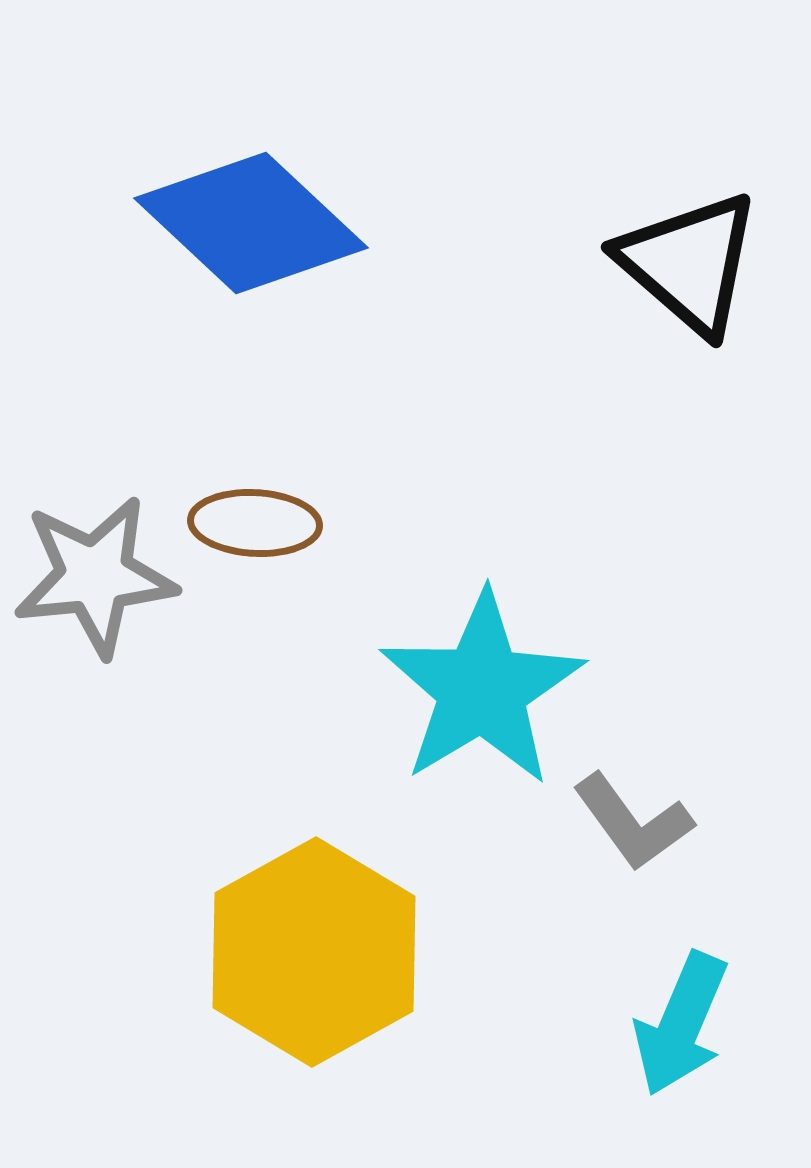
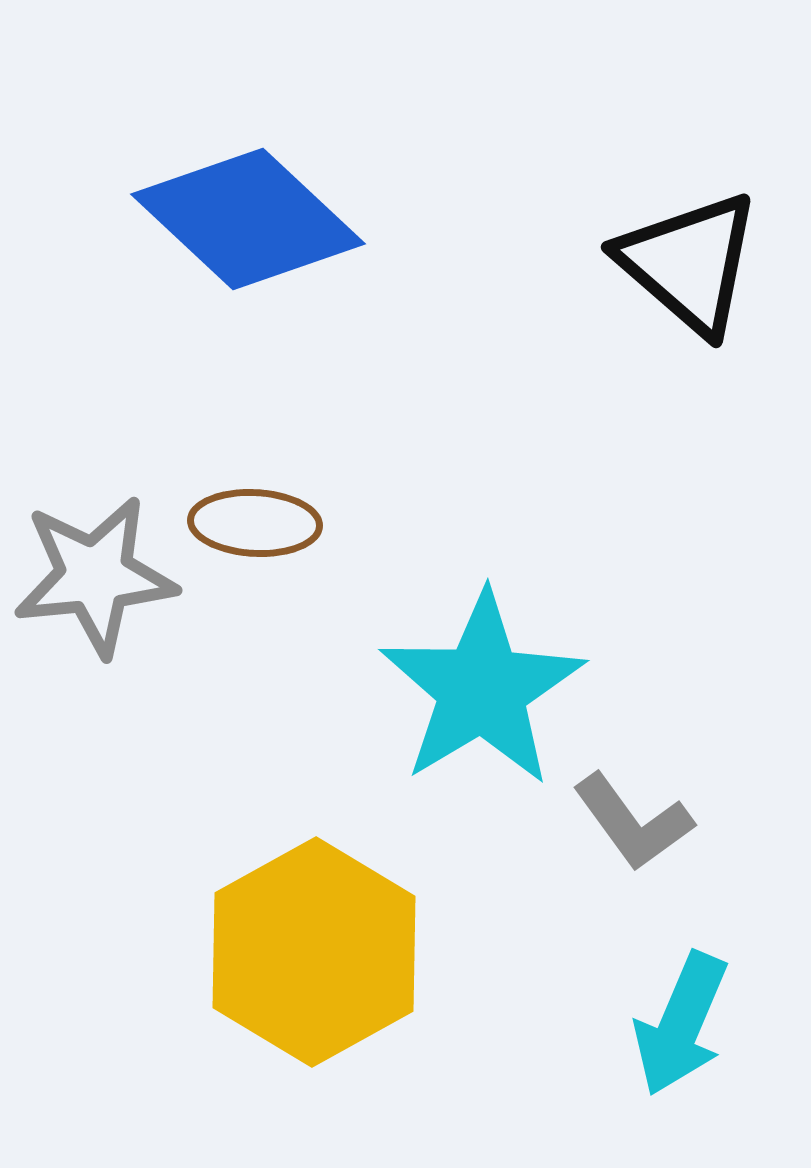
blue diamond: moved 3 px left, 4 px up
